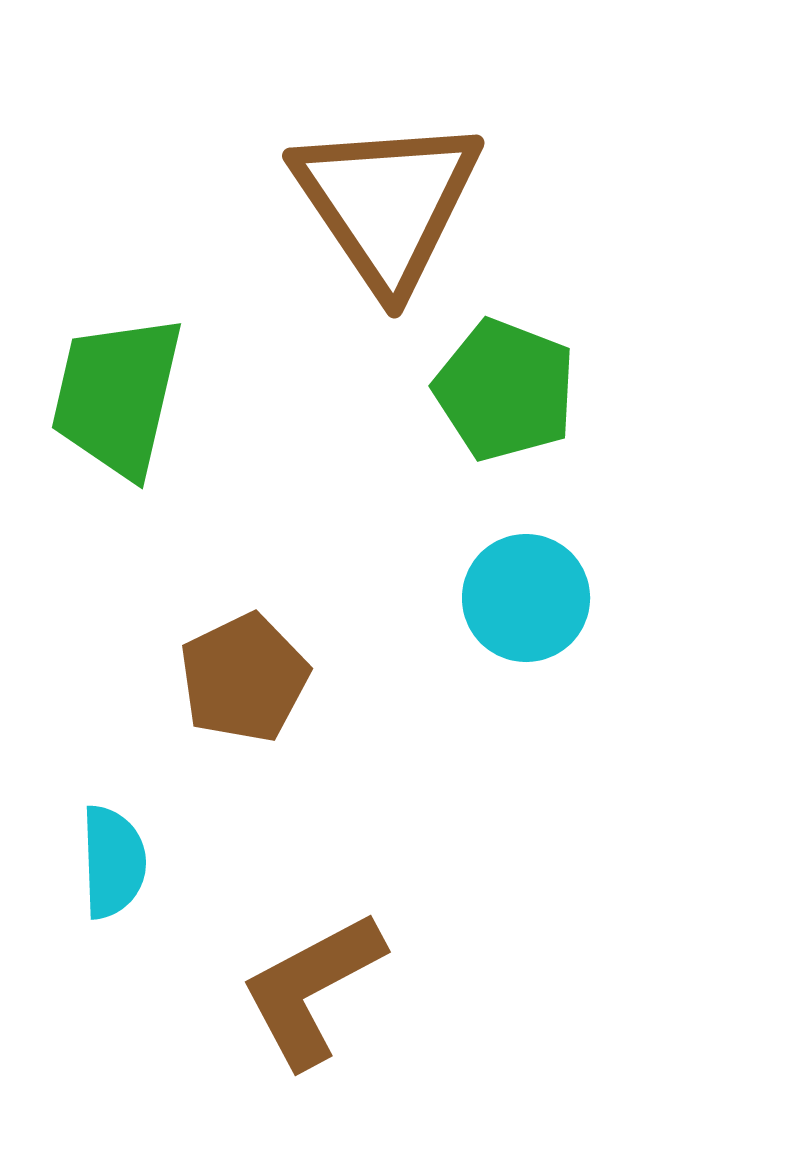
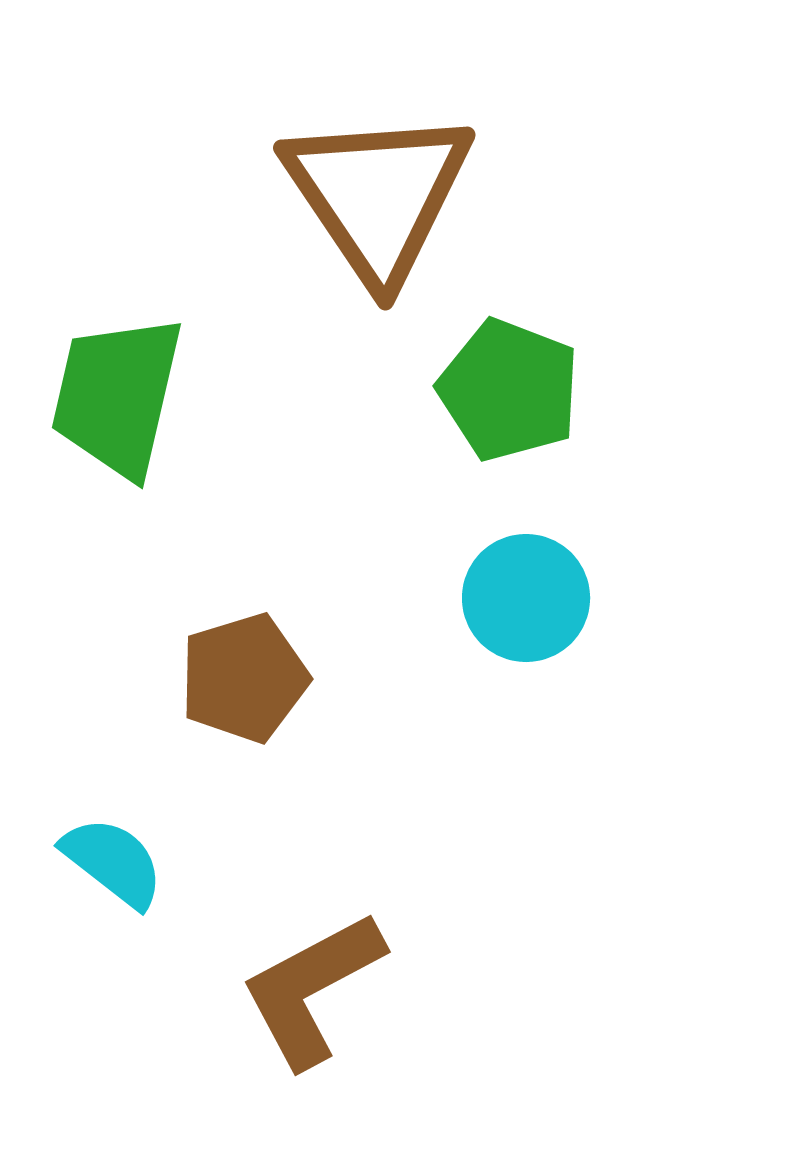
brown triangle: moved 9 px left, 8 px up
green pentagon: moved 4 px right
brown pentagon: rotated 9 degrees clockwise
cyan semicircle: rotated 50 degrees counterclockwise
